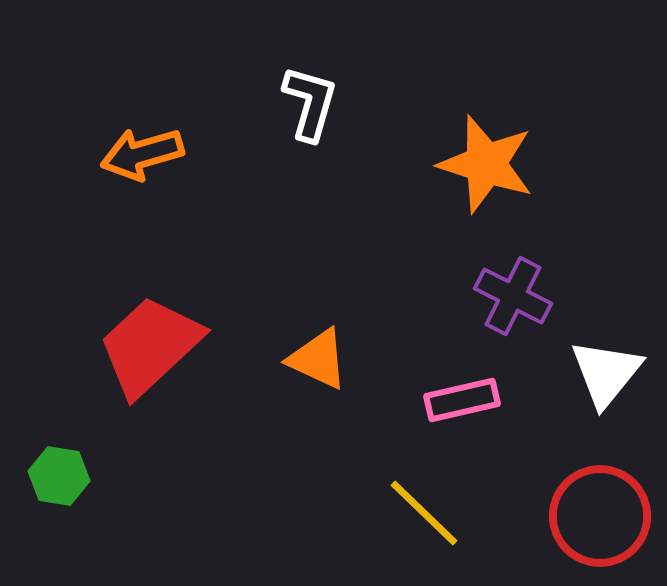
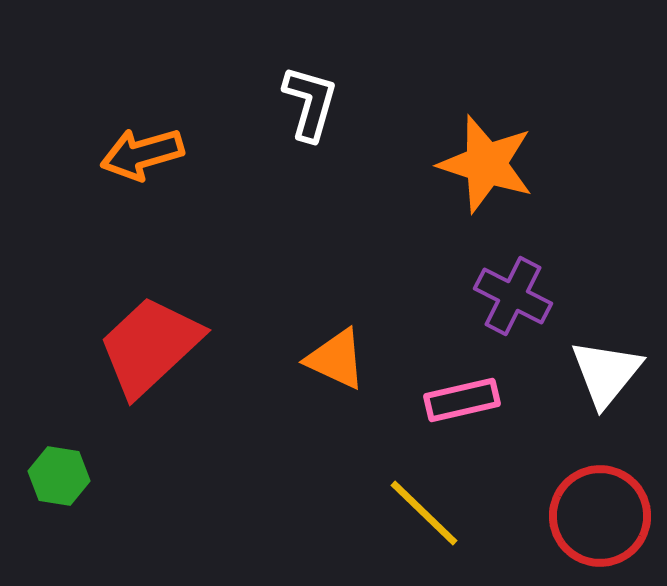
orange triangle: moved 18 px right
